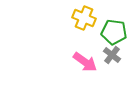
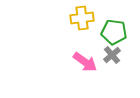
yellow cross: moved 2 px left; rotated 30 degrees counterclockwise
gray cross: rotated 12 degrees clockwise
